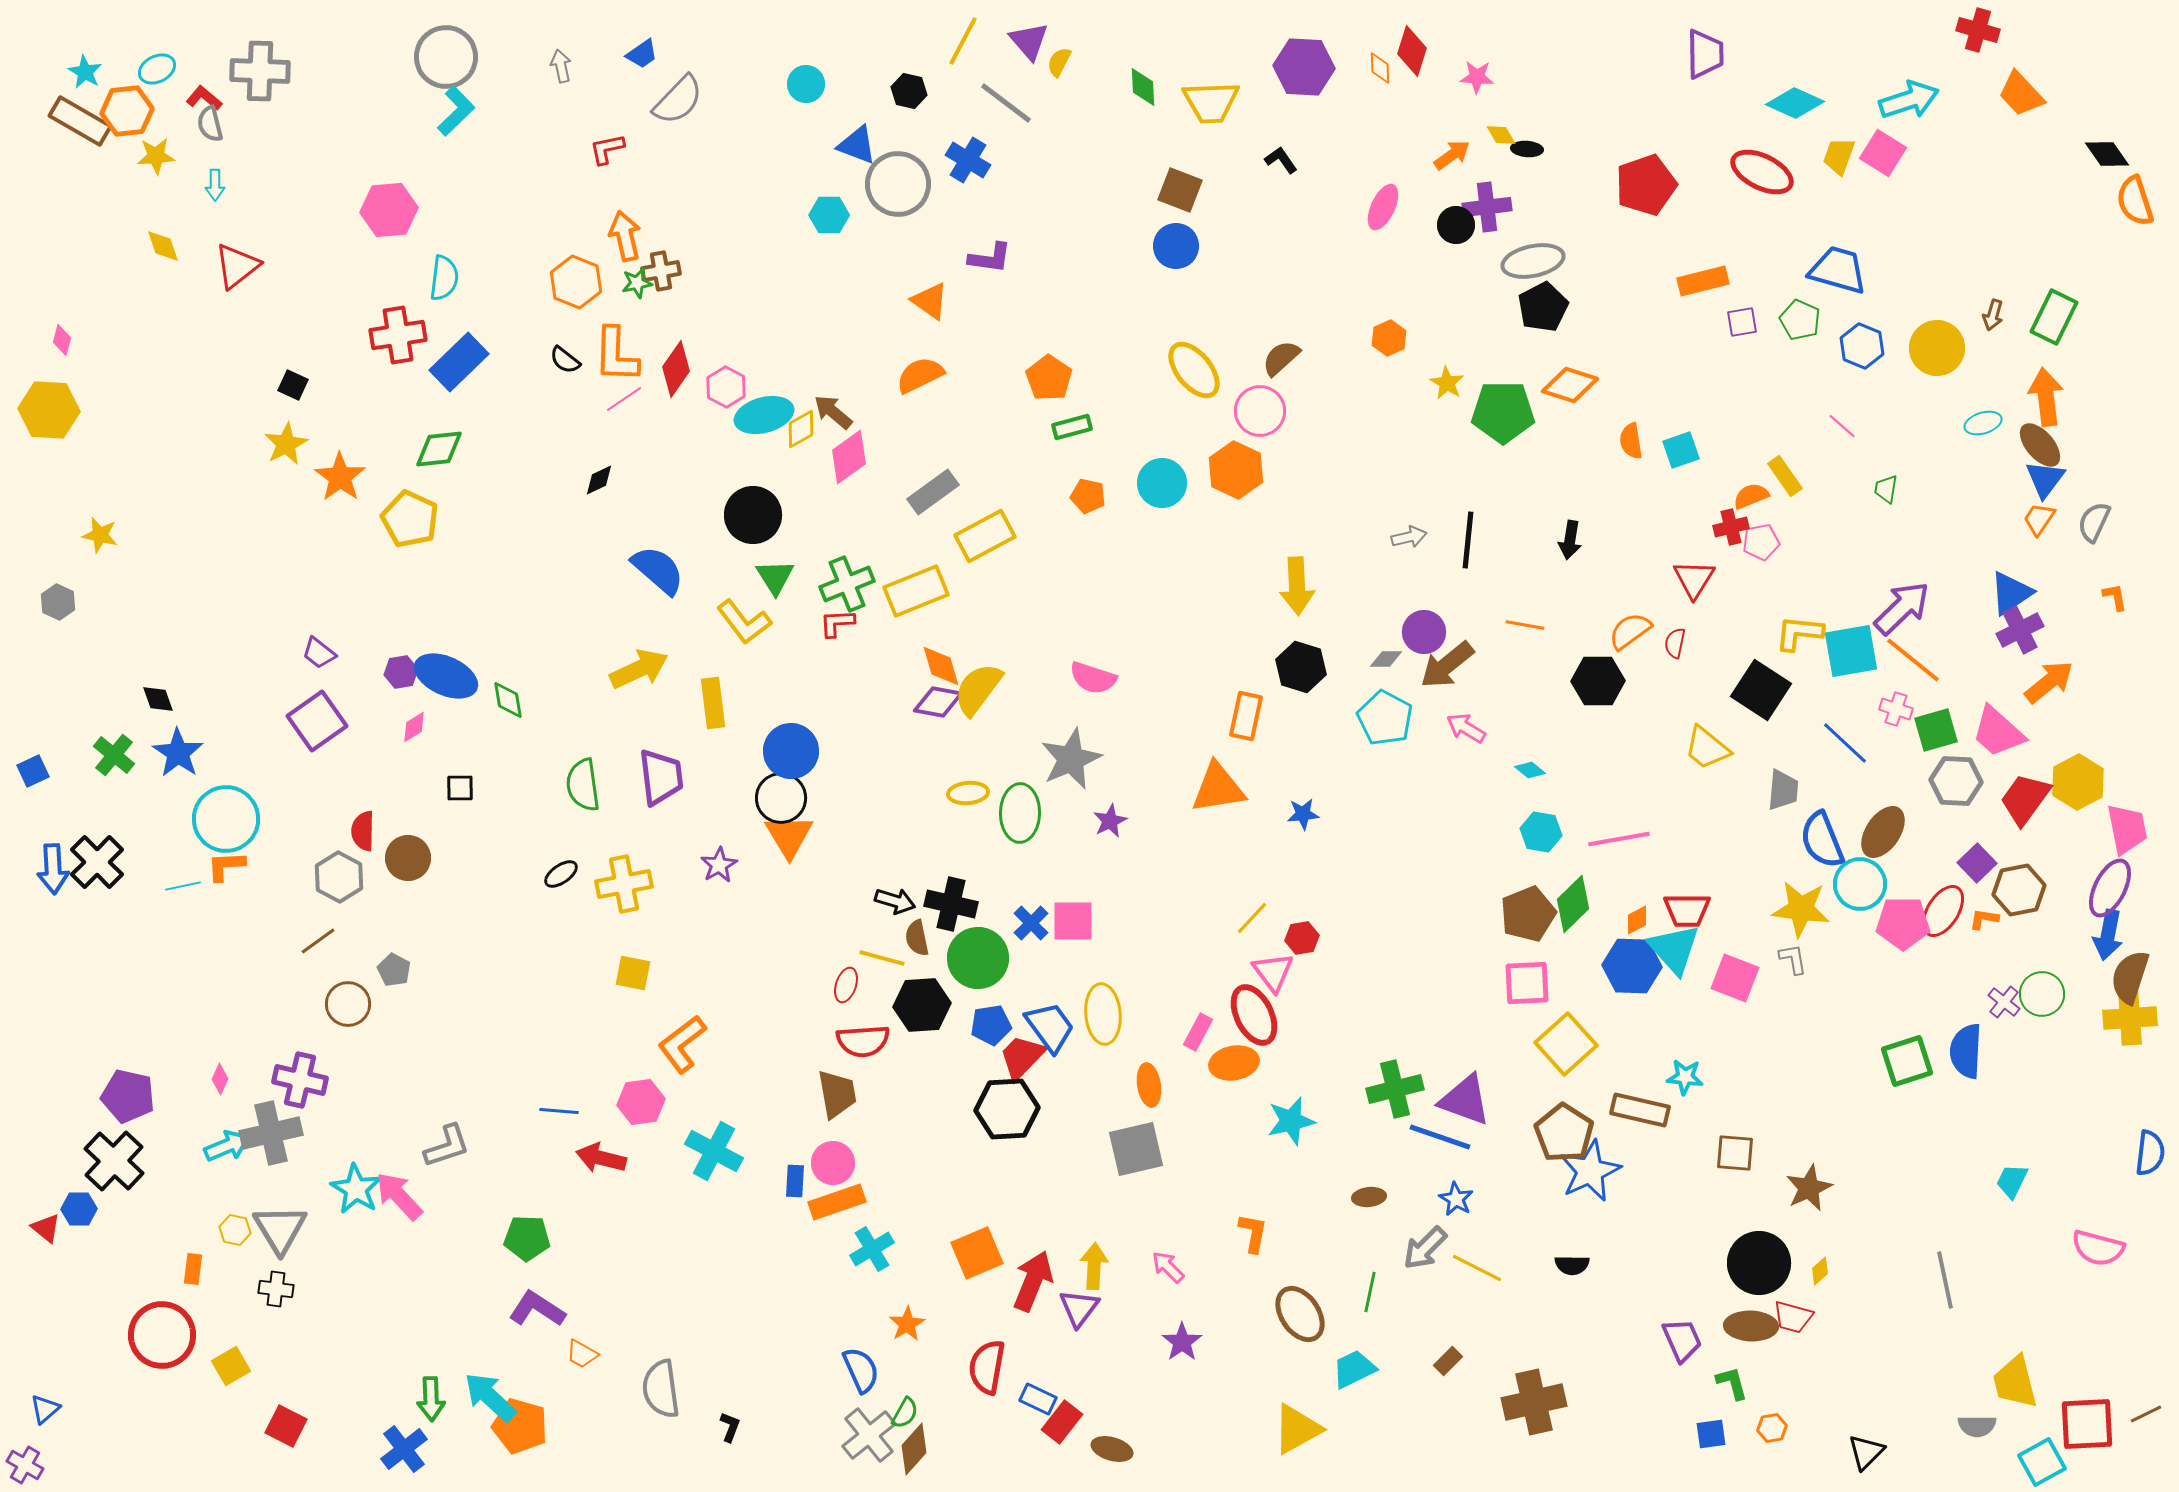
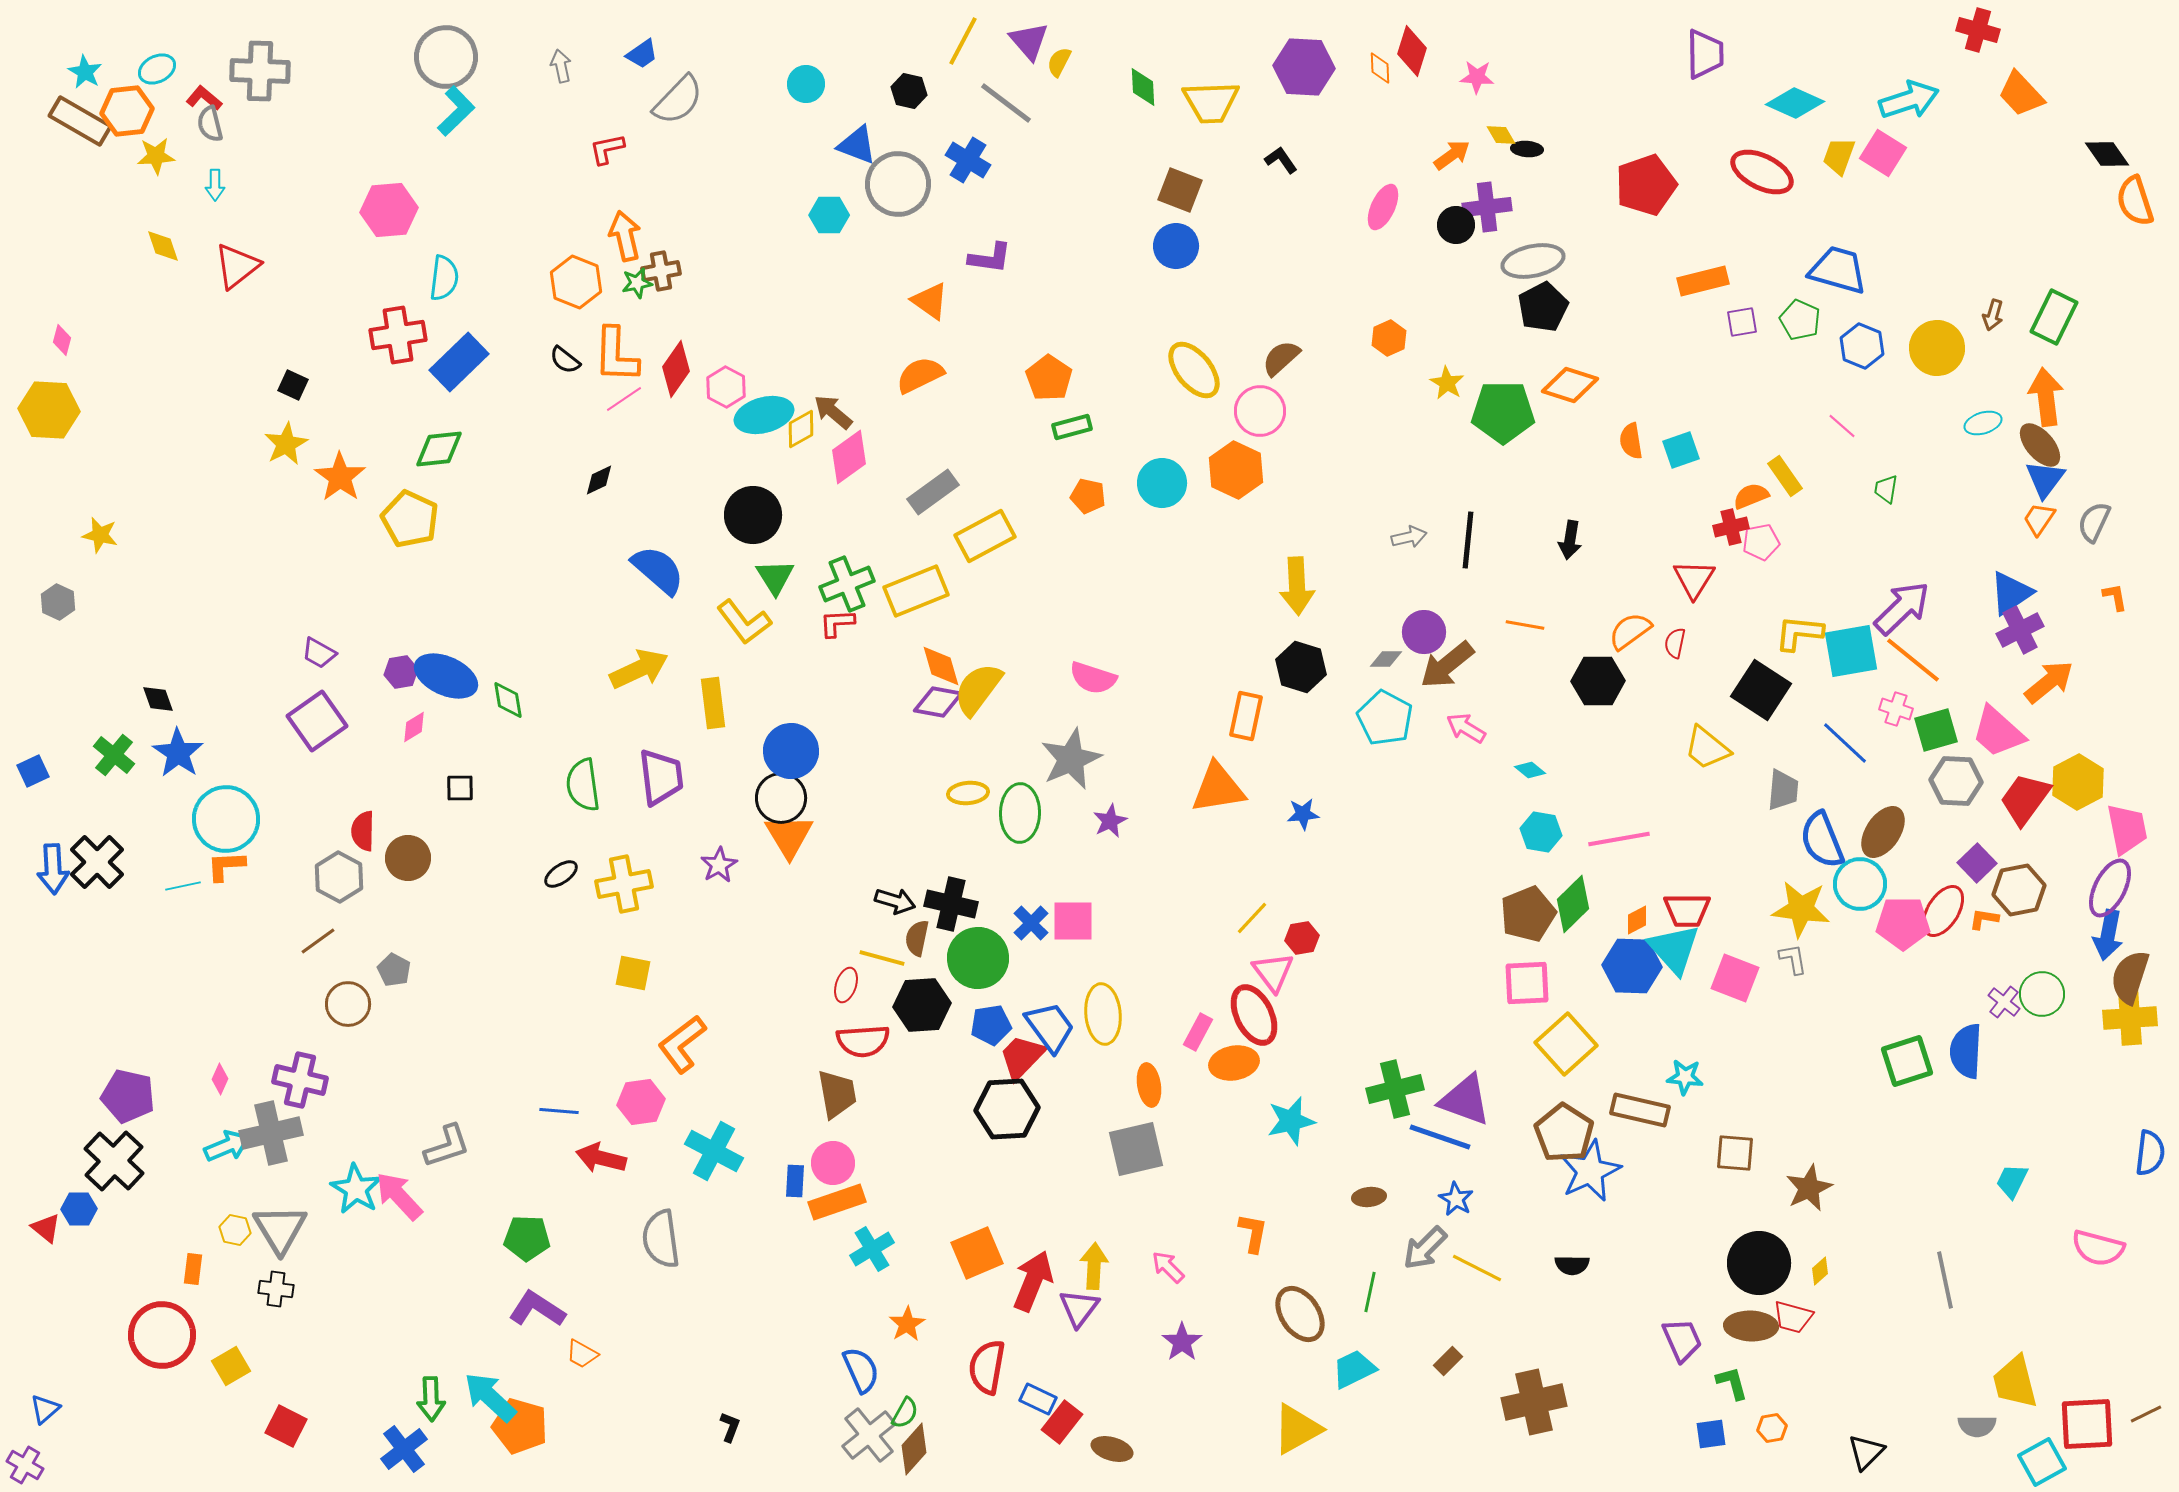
purple trapezoid at (319, 653): rotated 9 degrees counterclockwise
brown semicircle at (917, 938): rotated 24 degrees clockwise
gray semicircle at (661, 1389): moved 150 px up
